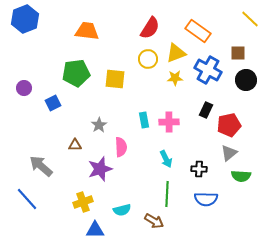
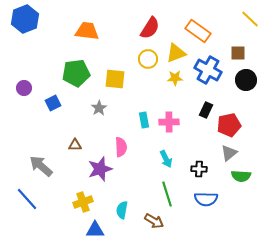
gray star: moved 17 px up
green line: rotated 20 degrees counterclockwise
cyan semicircle: rotated 114 degrees clockwise
